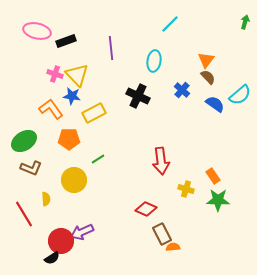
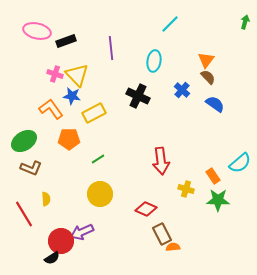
cyan semicircle: moved 68 px down
yellow circle: moved 26 px right, 14 px down
